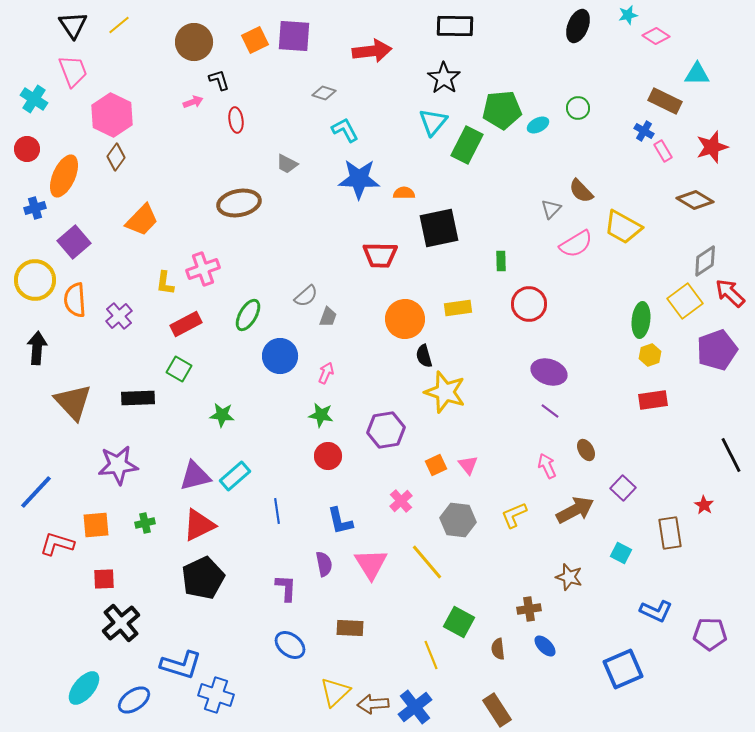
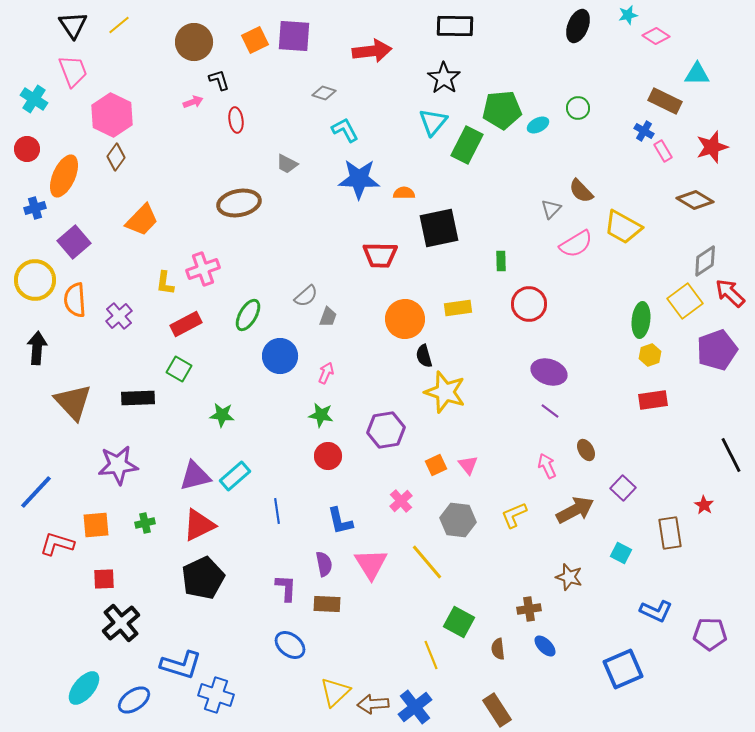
brown rectangle at (350, 628): moved 23 px left, 24 px up
